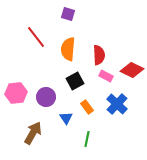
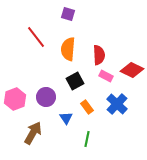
pink hexagon: moved 1 px left, 6 px down; rotated 15 degrees counterclockwise
